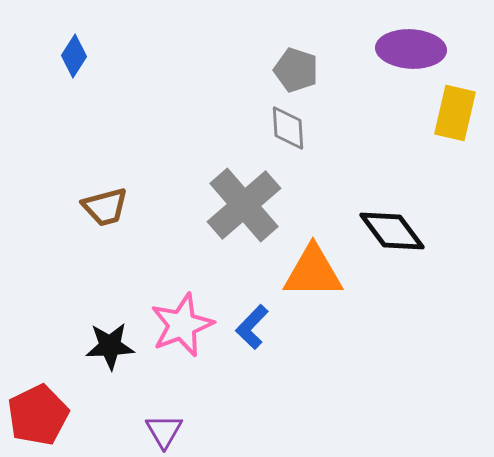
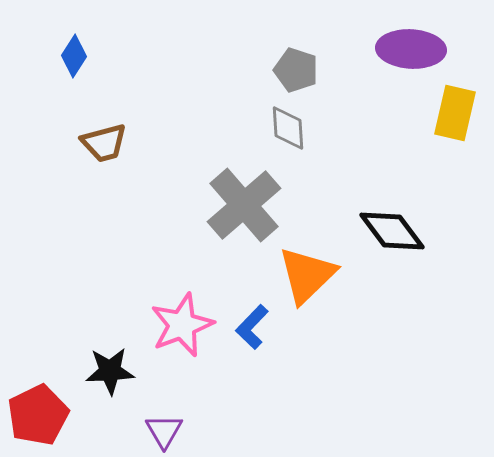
brown trapezoid: moved 1 px left, 64 px up
orange triangle: moved 6 px left, 3 px down; rotated 44 degrees counterclockwise
black star: moved 25 px down
